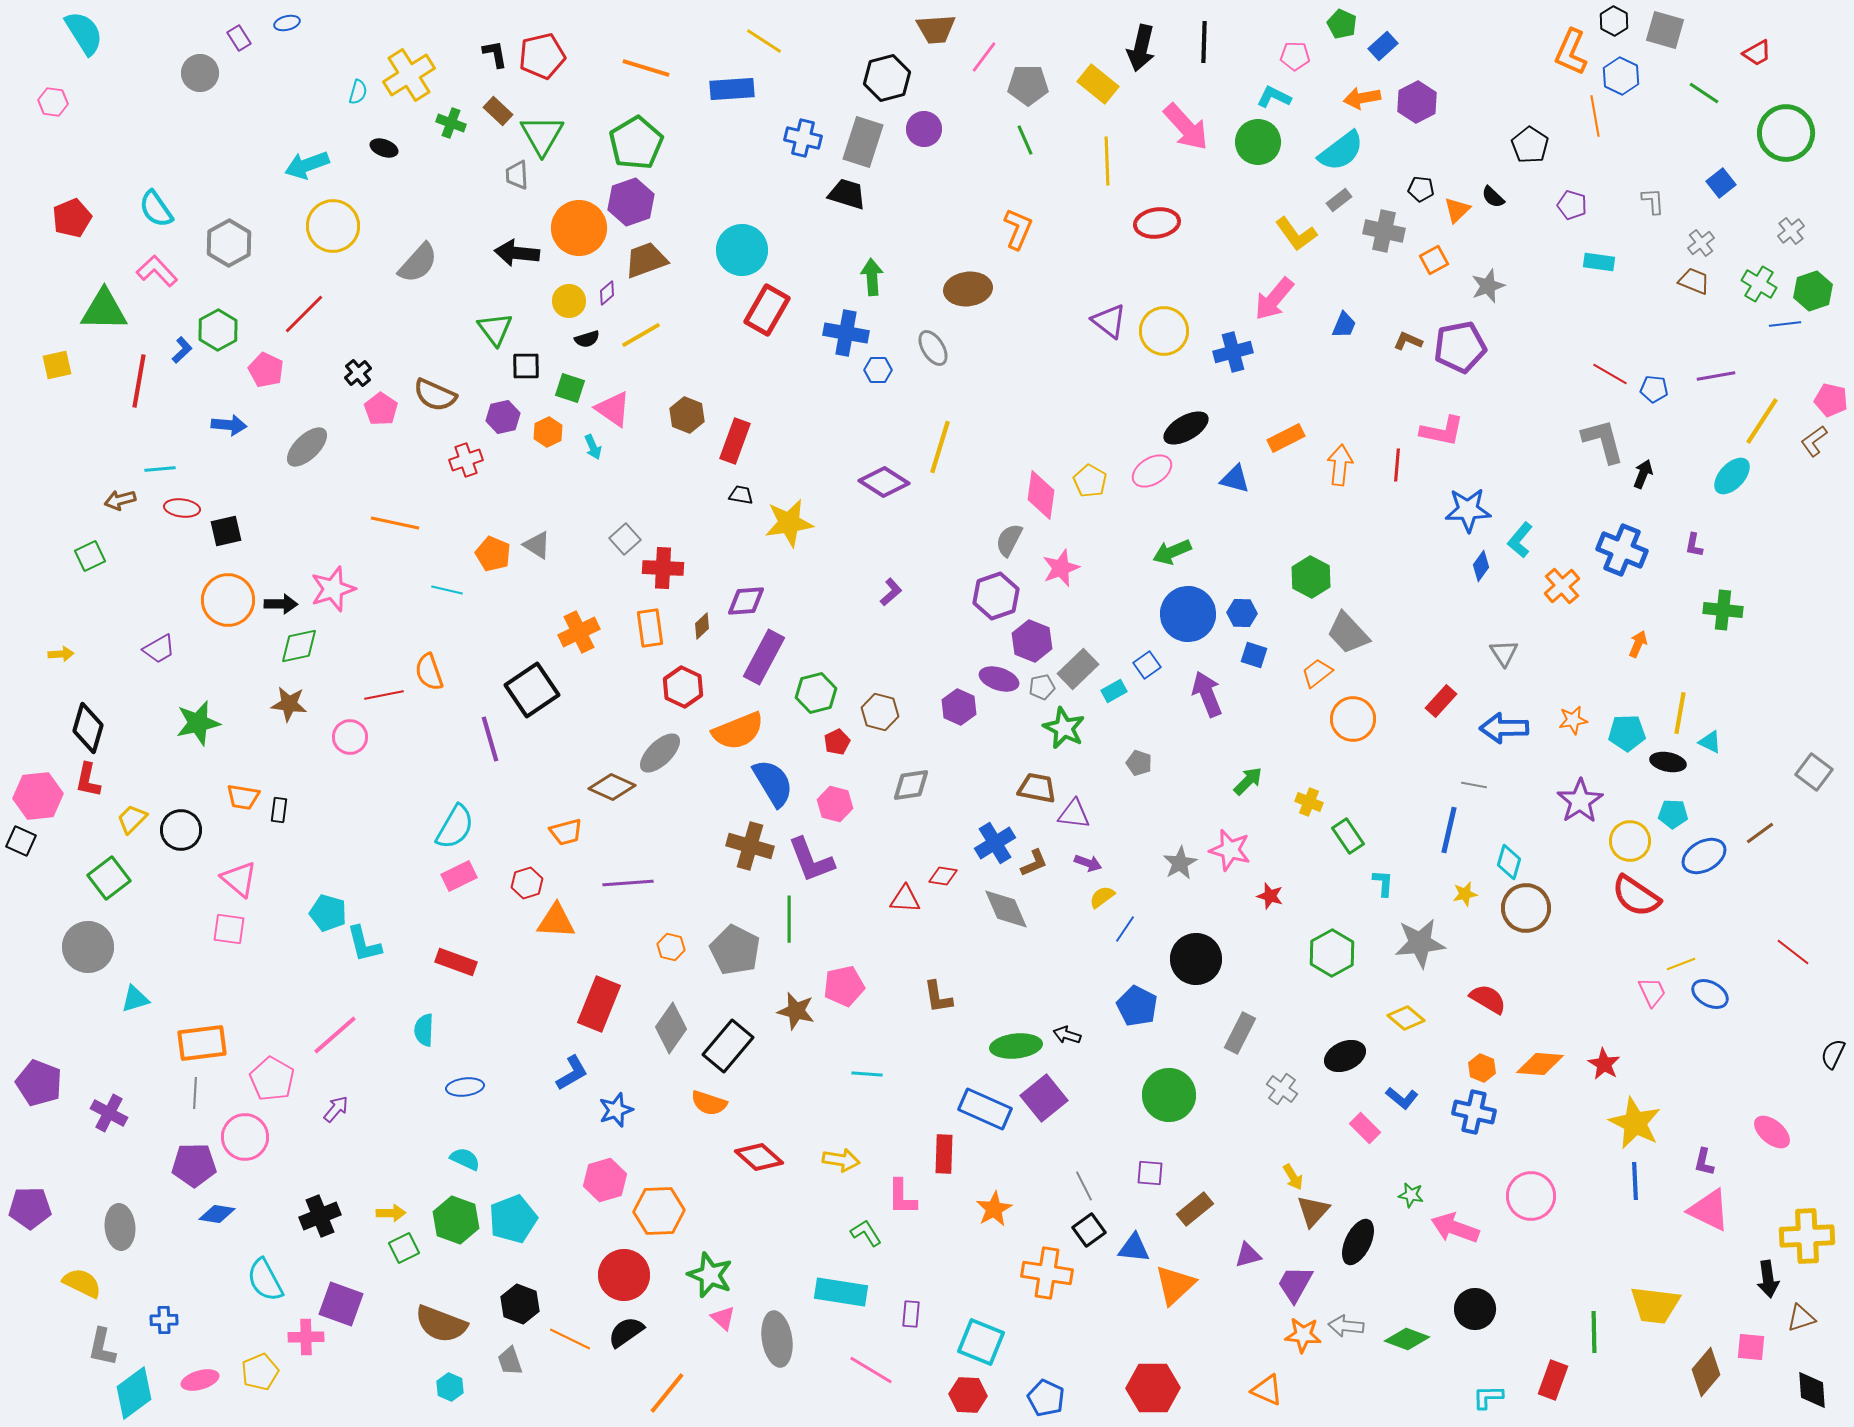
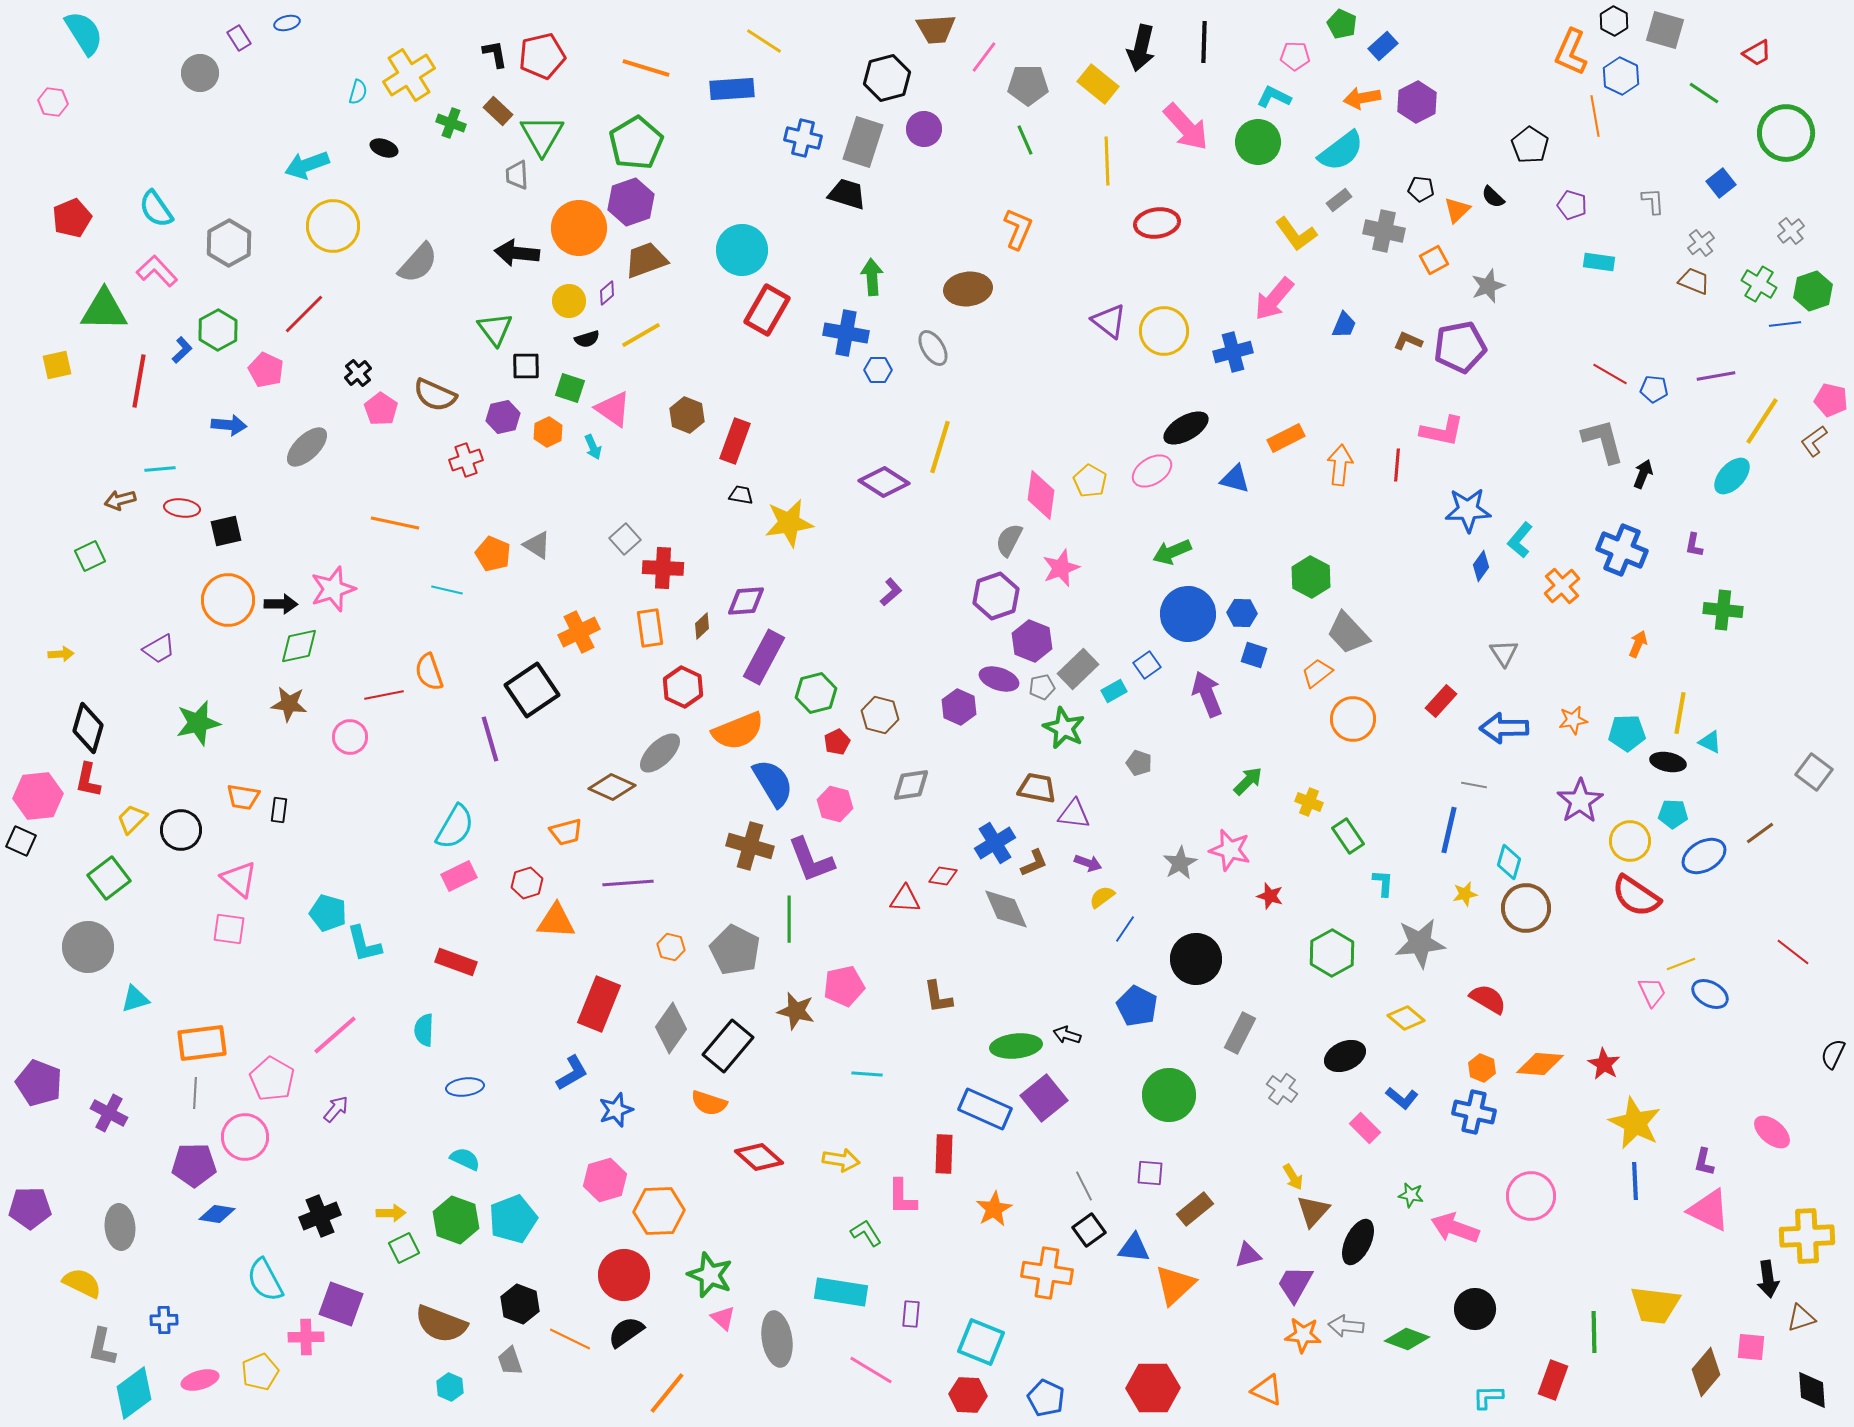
brown hexagon at (880, 712): moved 3 px down
